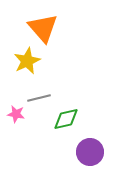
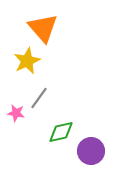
gray line: rotated 40 degrees counterclockwise
pink star: moved 1 px up
green diamond: moved 5 px left, 13 px down
purple circle: moved 1 px right, 1 px up
